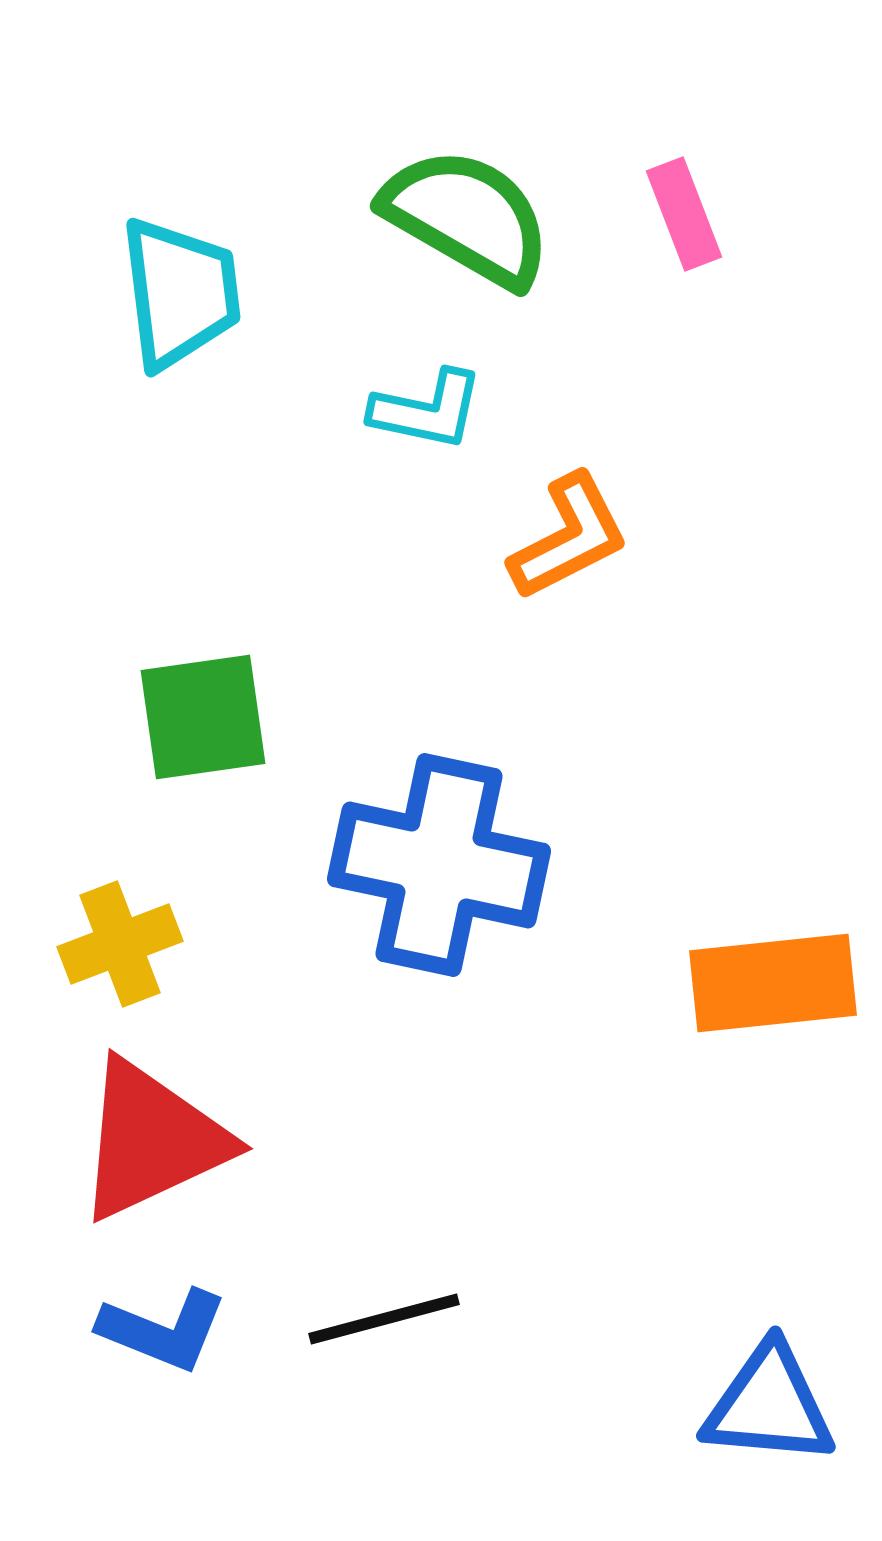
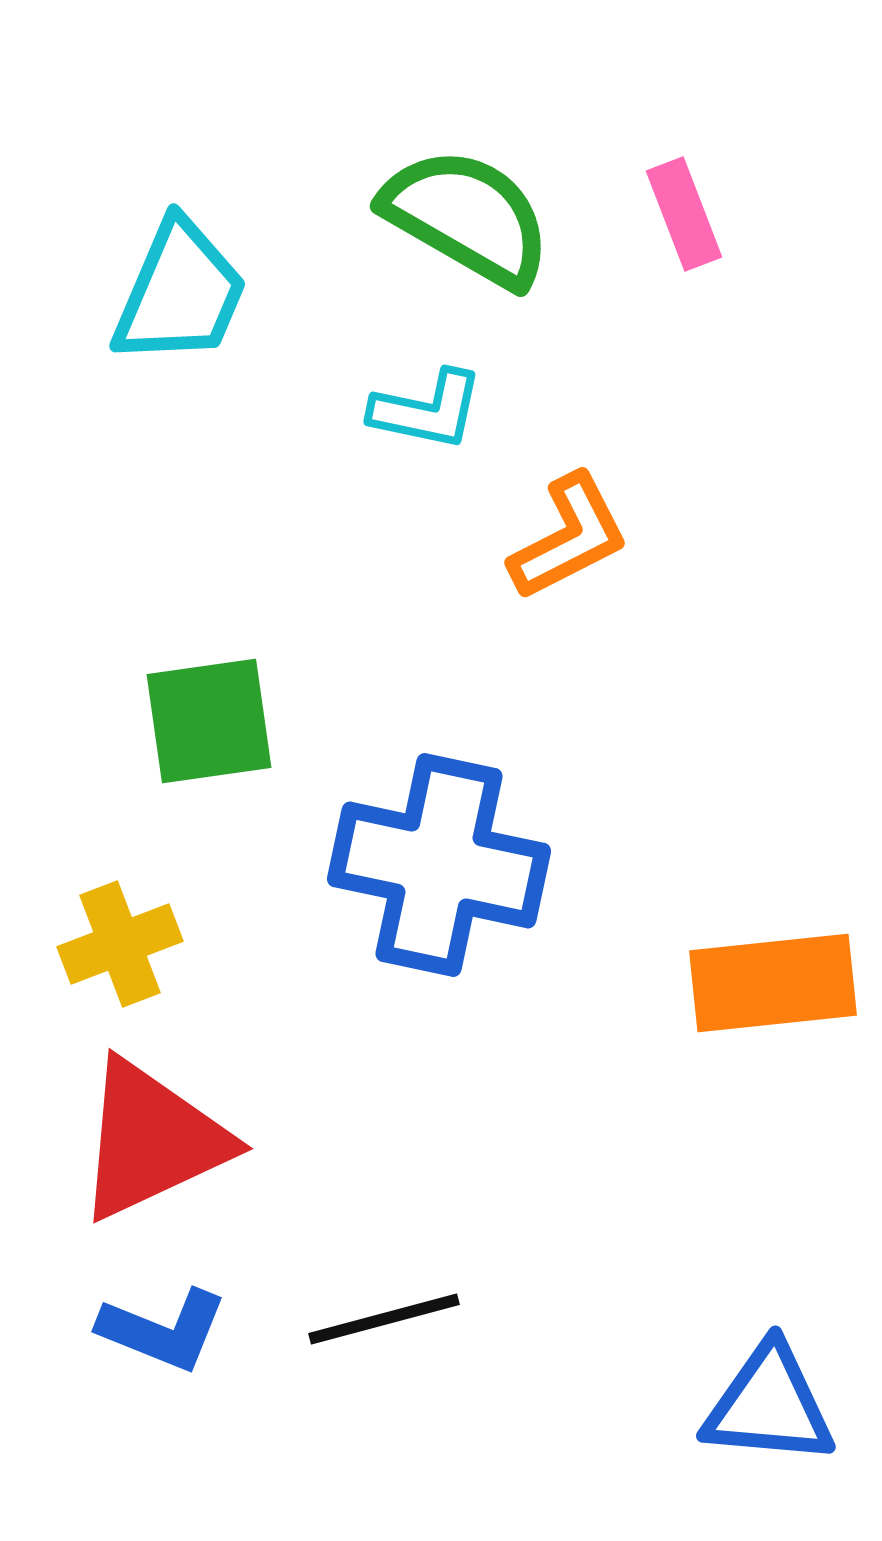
cyan trapezoid: rotated 30 degrees clockwise
green square: moved 6 px right, 4 px down
